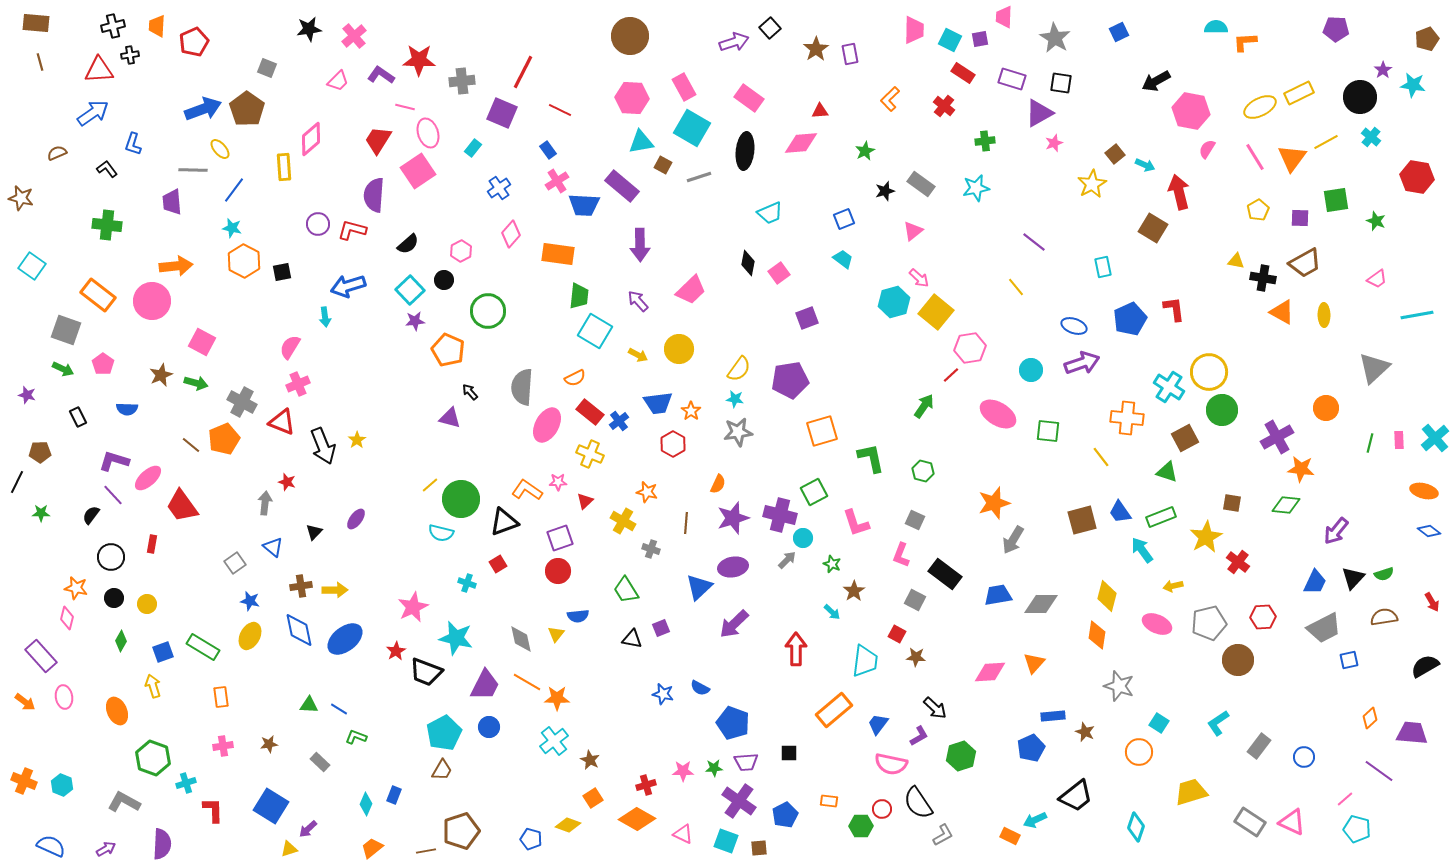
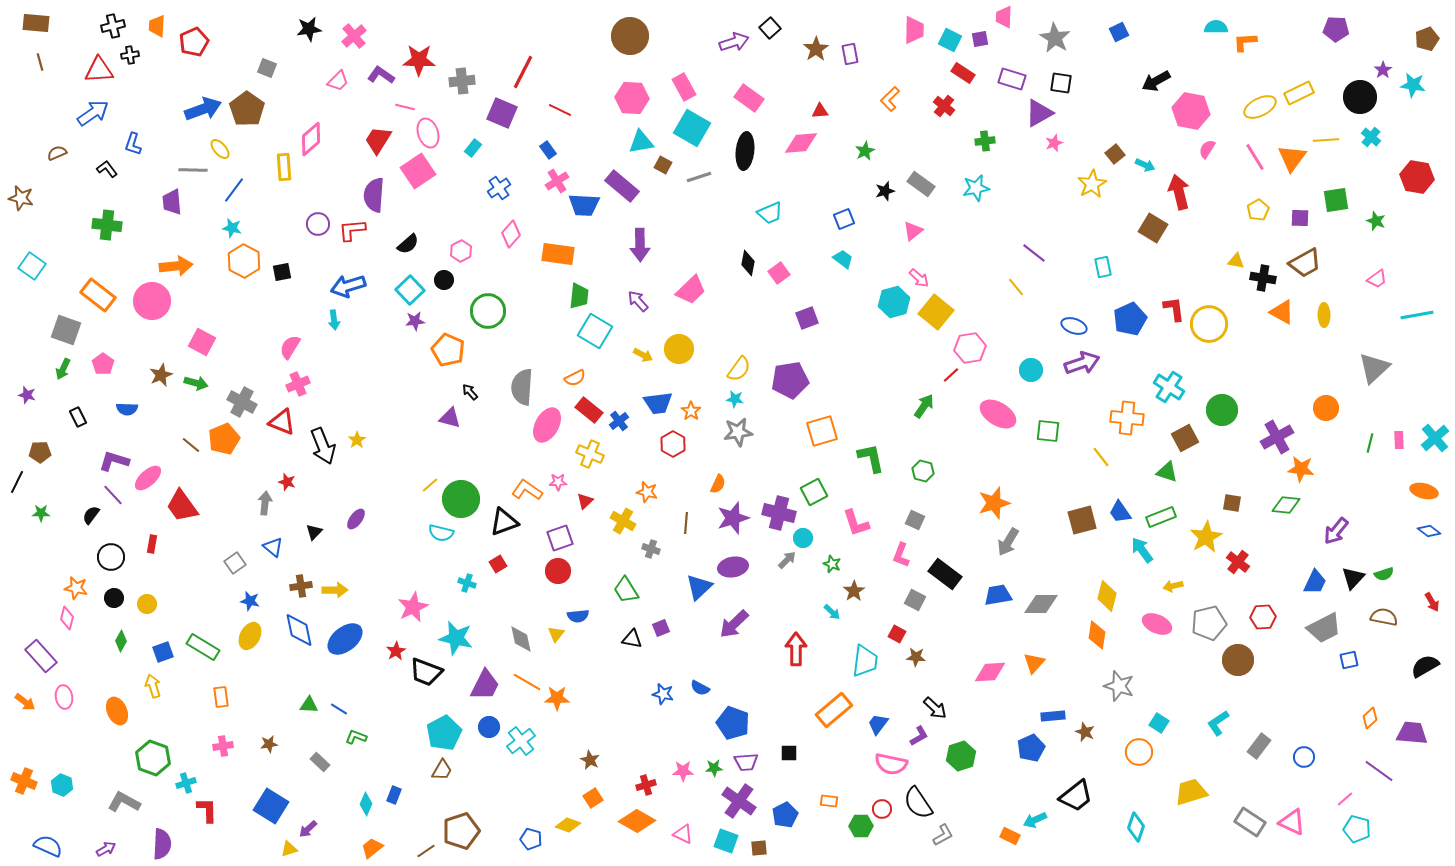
yellow line at (1326, 142): moved 2 px up; rotated 25 degrees clockwise
red L-shape at (352, 230): rotated 20 degrees counterclockwise
purple line at (1034, 242): moved 11 px down
cyan arrow at (325, 317): moved 9 px right, 3 px down
yellow arrow at (638, 355): moved 5 px right
green arrow at (63, 369): rotated 90 degrees clockwise
yellow circle at (1209, 372): moved 48 px up
red rectangle at (590, 412): moved 1 px left, 2 px up
purple cross at (780, 515): moved 1 px left, 2 px up
gray arrow at (1013, 540): moved 5 px left, 2 px down
brown semicircle at (1384, 617): rotated 20 degrees clockwise
cyan cross at (554, 741): moved 33 px left
red L-shape at (213, 810): moved 6 px left
orange diamond at (637, 819): moved 2 px down
blue semicircle at (51, 846): moved 3 px left
brown line at (426, 851): rotated 24 degrees counterclockwise
